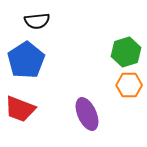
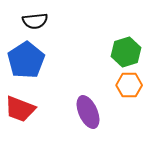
black semicircle: moved 2 px left
purple ellipse: moved 1 px right, 2 px up
